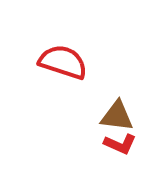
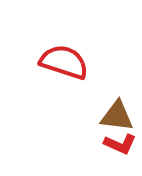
red semicircle: moved 1 px right
